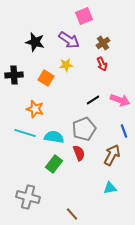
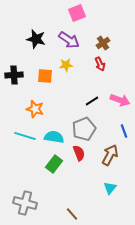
pink square: moved 7 px left, 3 px up
black star: moved 1 px right, 3 px up
red arrow: moved 2 px left
orange square: moved 1 px left, 2 px up; rotated 28 degrees counterclockwise
black line: moved 1 px left, 1 px down
cyan line: moved 3 px down
brown arrow: moved 2 px left
cyan triangle: rotated 40 degrees counterclockwise
gray cross: moved 3 px left, 6 px down
